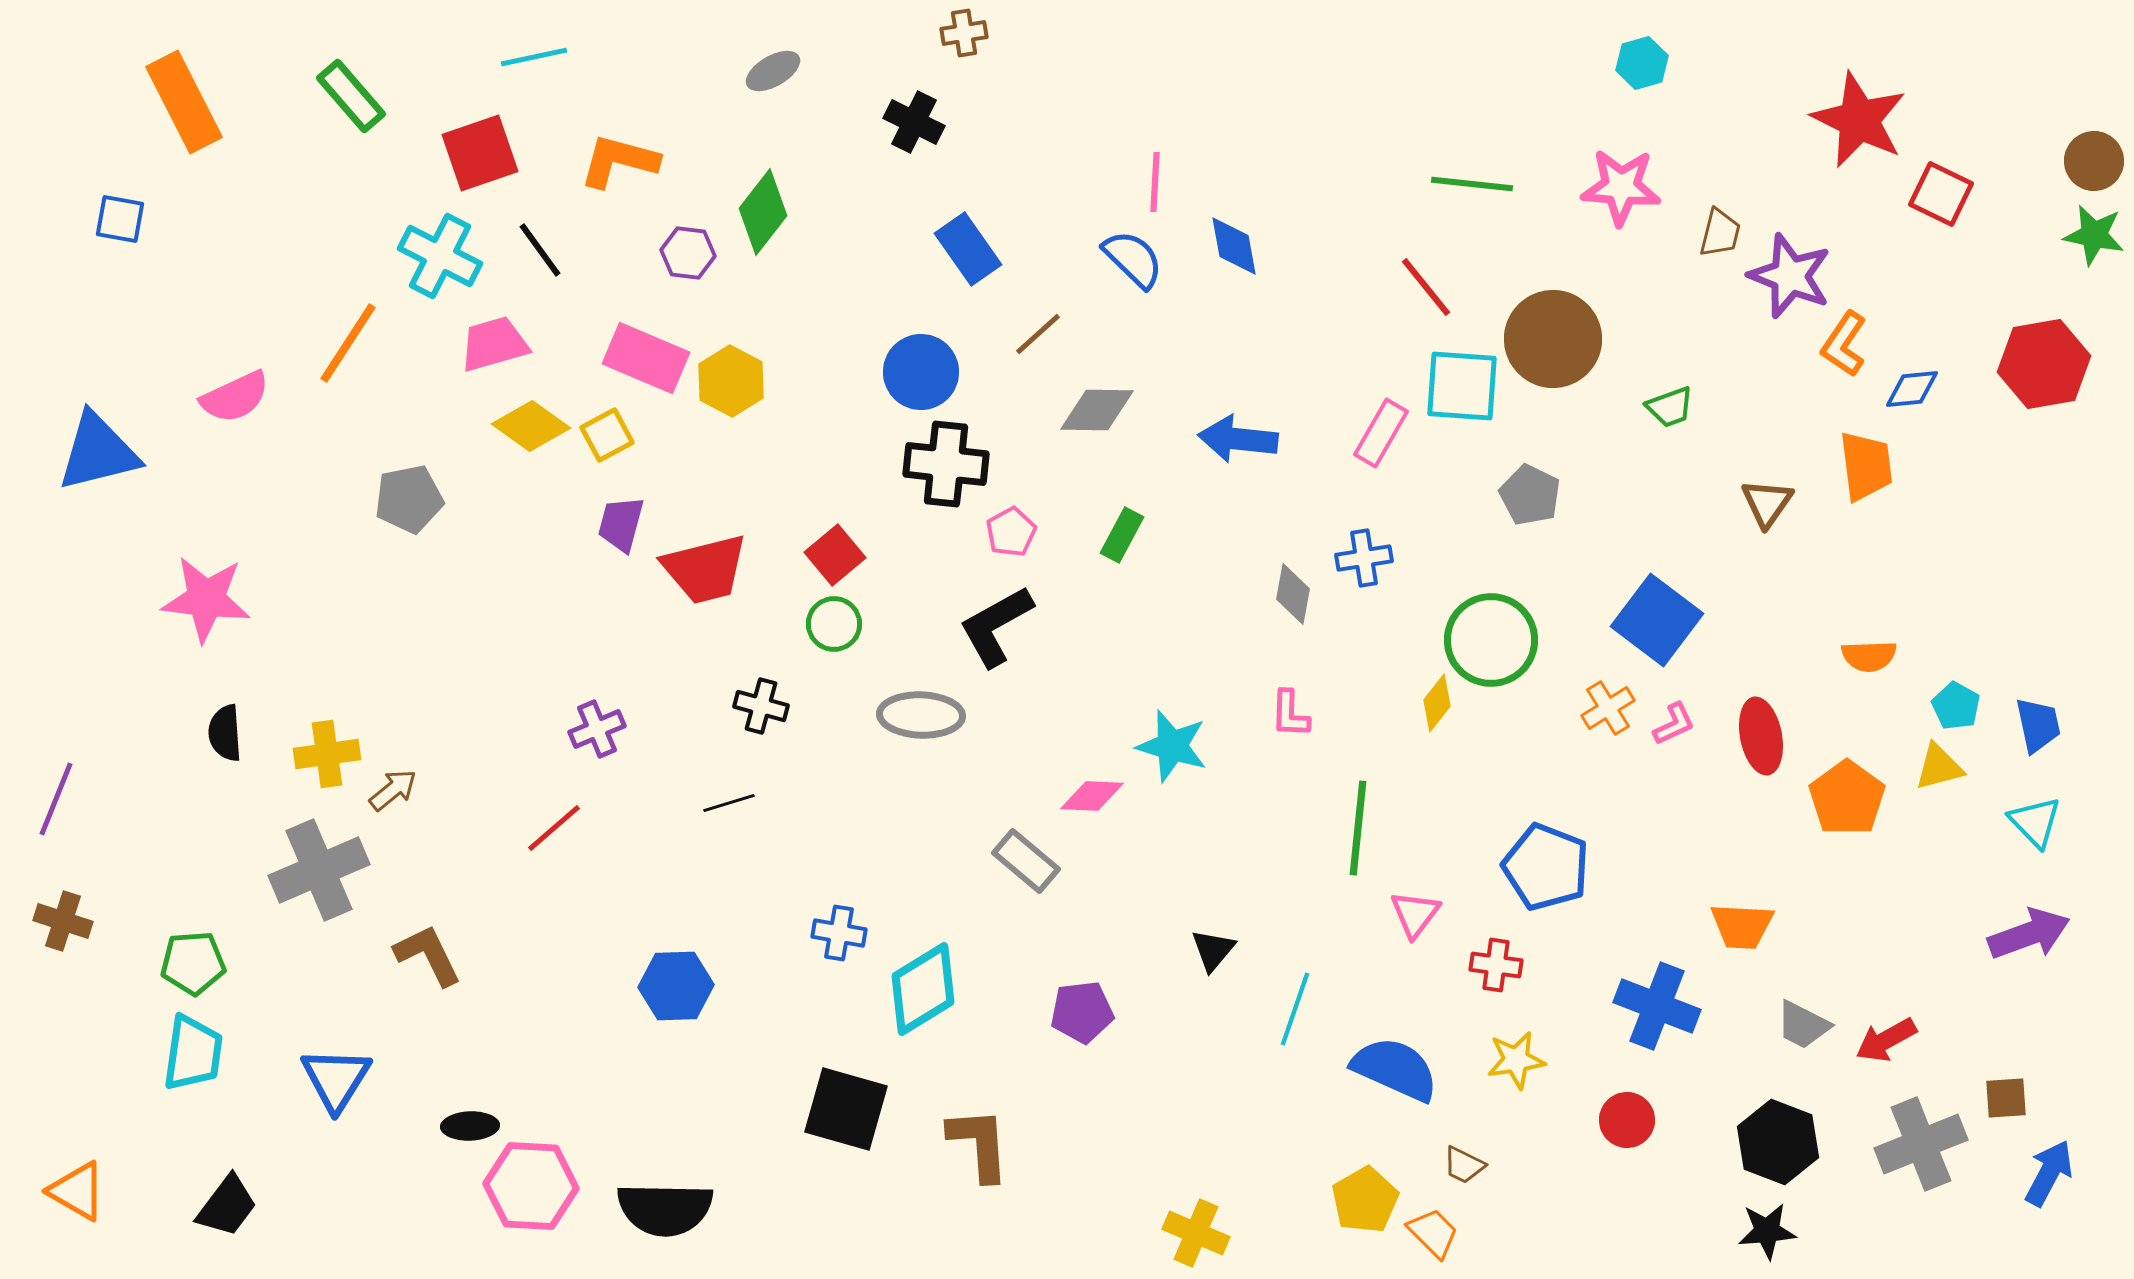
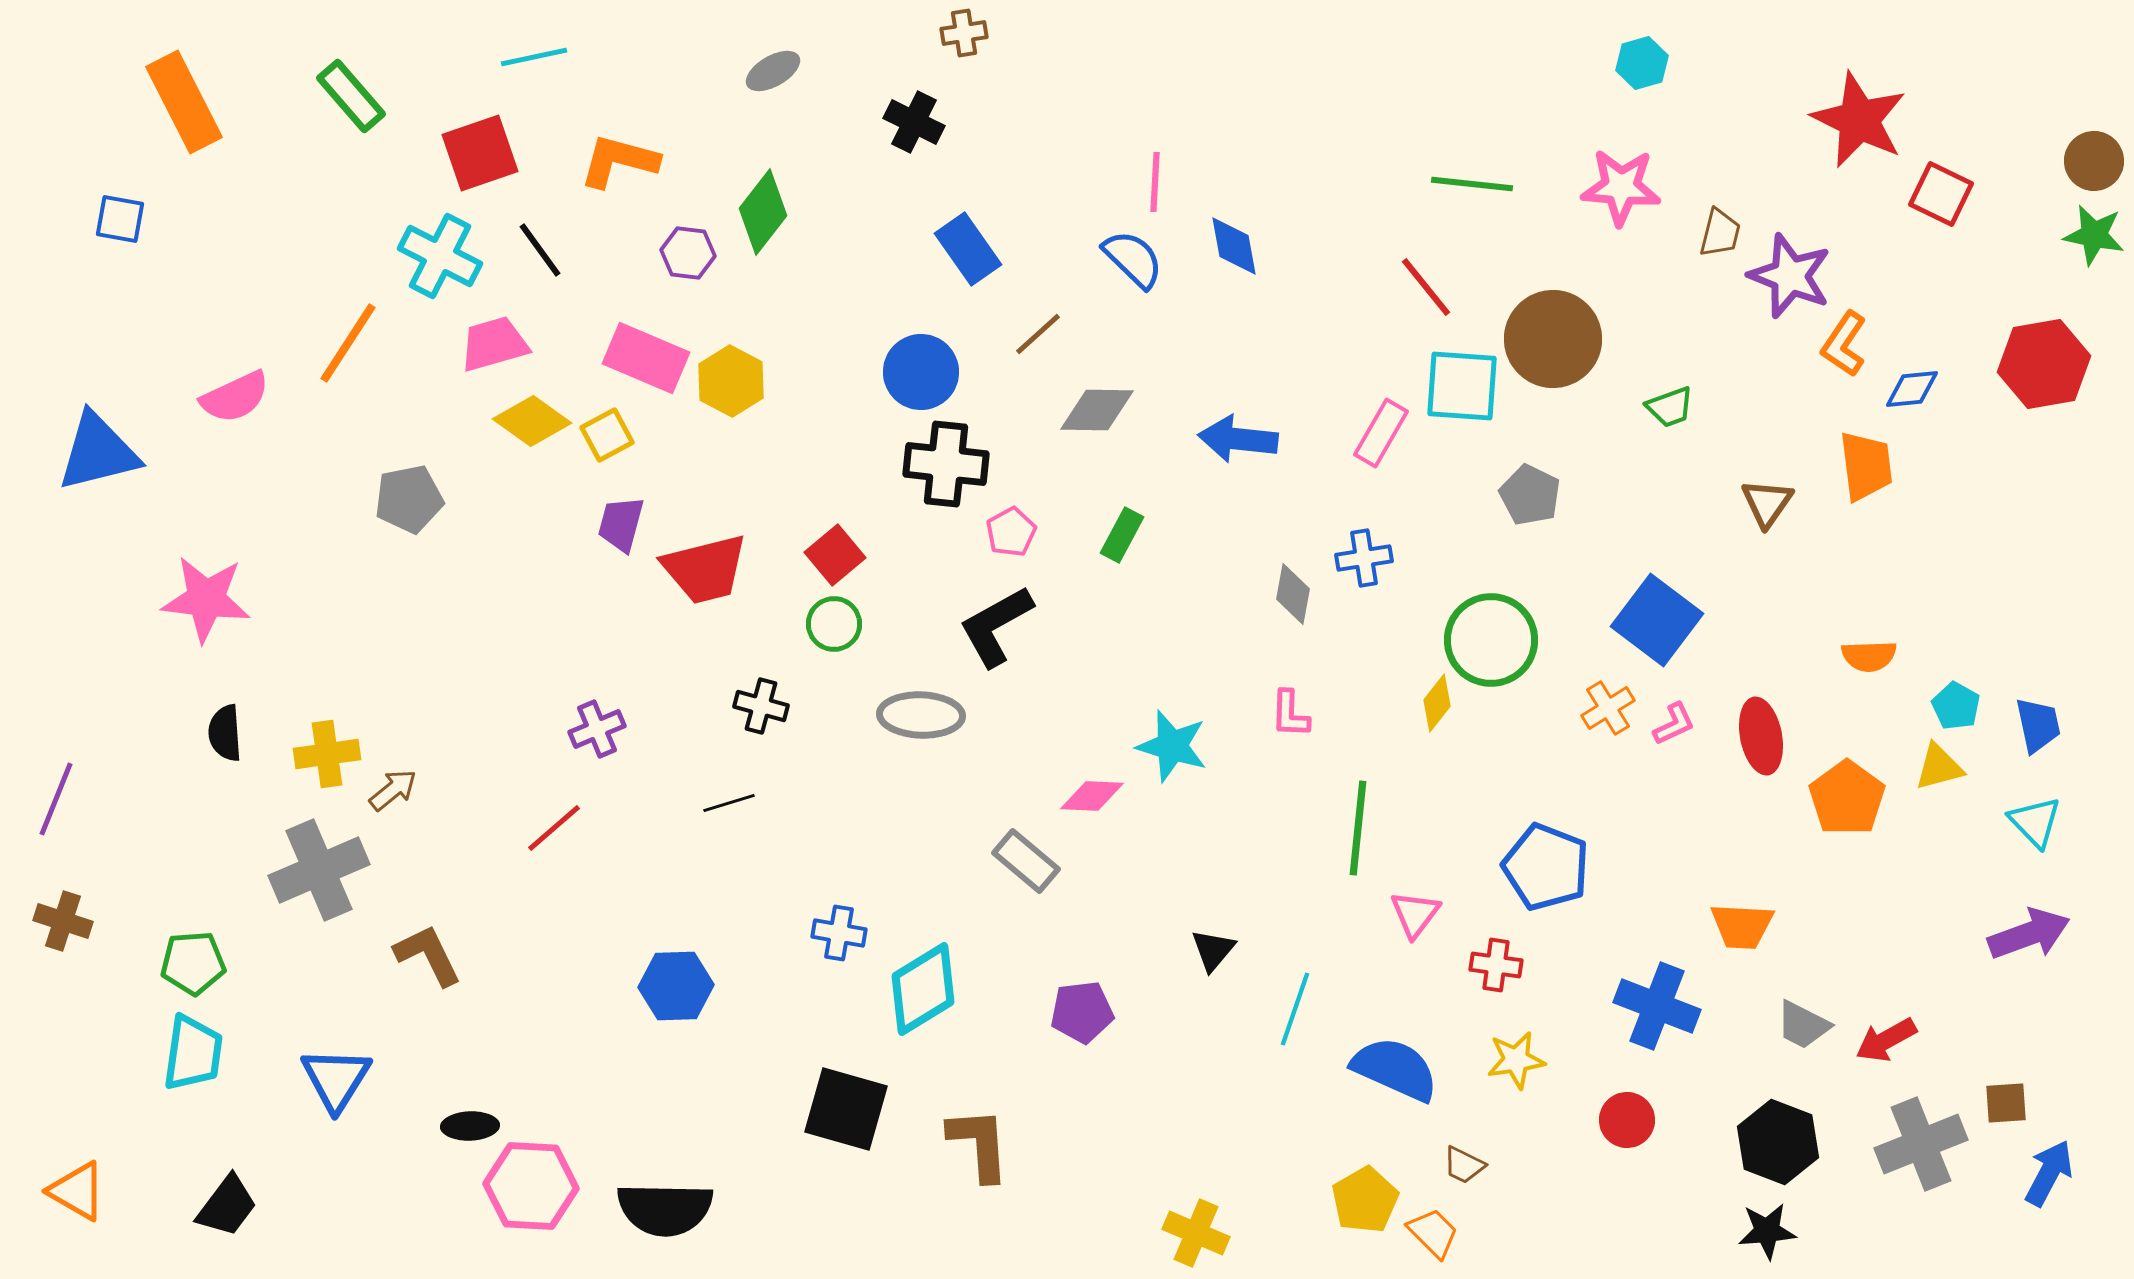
yellow diamond at (531, 426): moved 1 px right, 5 px up
brown square at (2006, 1098): moved 5 px down
